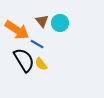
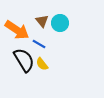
blue line: moved 2 px right
yellow semicircle: moved 1 px right
